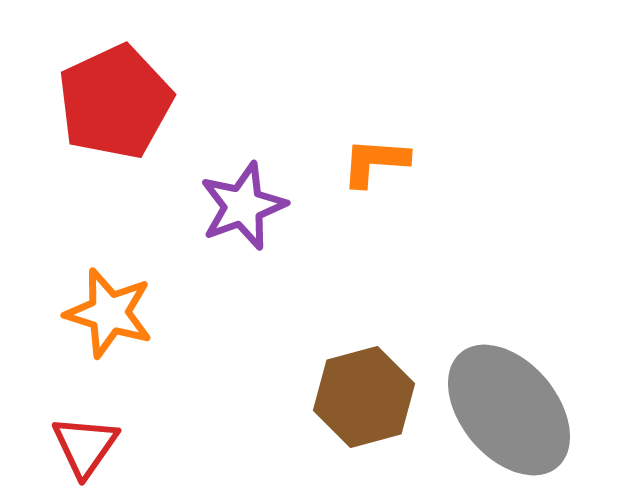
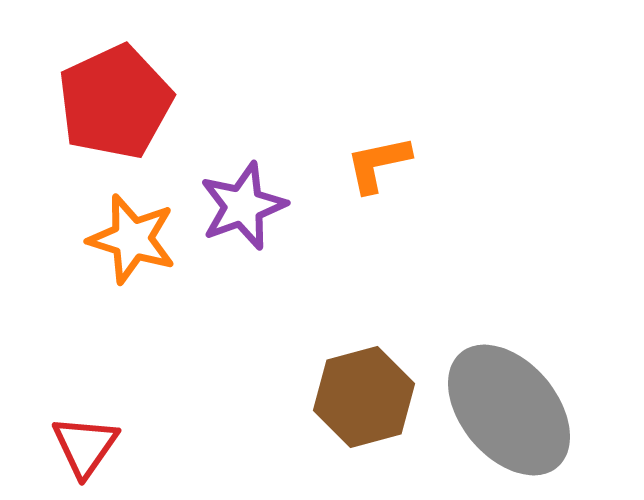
orange L-shape: moved 3 px right, 2 px down; rotated 16 degrees counterclockwise
orange star: moved 23 px right, 74 px up
